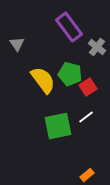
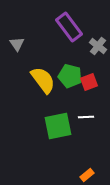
gray cross: moved 1 px right, 1 px up
green pentagon: moved 2 px down
red square: moved 1 px right, 5 px up; rotated 12 degrees clockwise
white line: rotated 35 degrees clockwise
